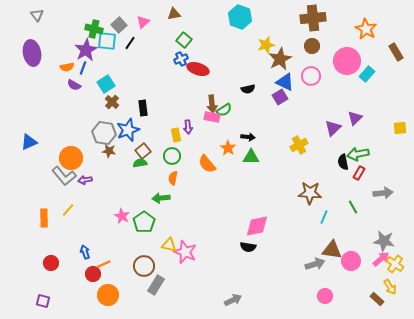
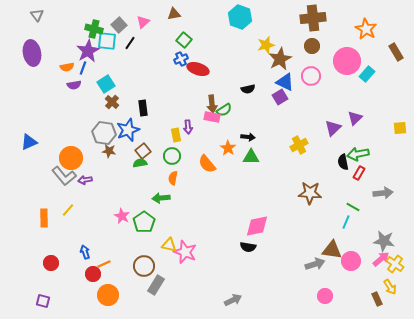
purple star at (86, 50): moved 2 px right, 1 px down
purple semicircle at (74, 85): rotated 40 degrees counterclockwise
green line at (353, 207): rotated 32 degrees counterclockwise
cyan line at (324, 217): moved 22 px right, 5 px down
brown rectangle at (377, 299): rotated 24 degrees clockwise
